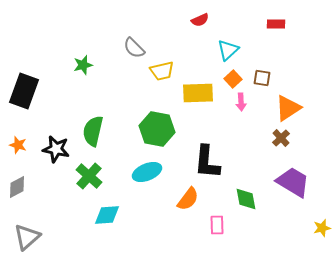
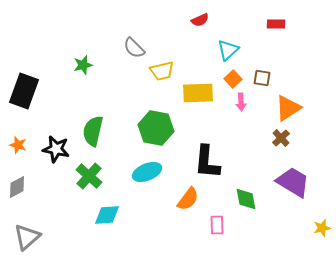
green hexagon: moved 1 px left, 1 px up
